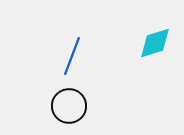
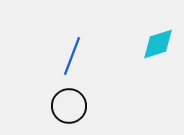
cyan diamond: moved 3 px right, 1 px down
